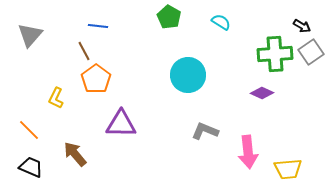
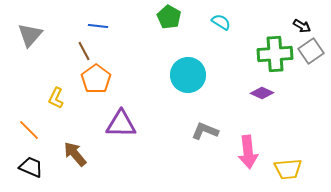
gray square: moved 1 px up
